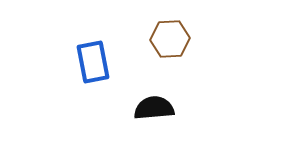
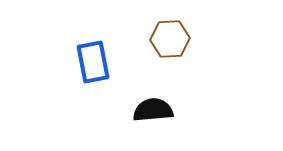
black semicircle: moved 1 px left, 2 px down
